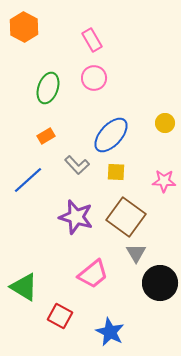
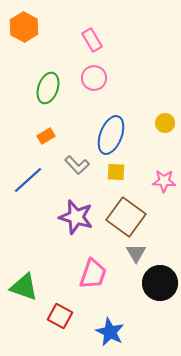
blue ellipse: rotated 21 degrees counterclockwise
pink trapezoid: rotated 32 degrees counterclockwise
green triangle: rotated 12 degrees counterclockwise
